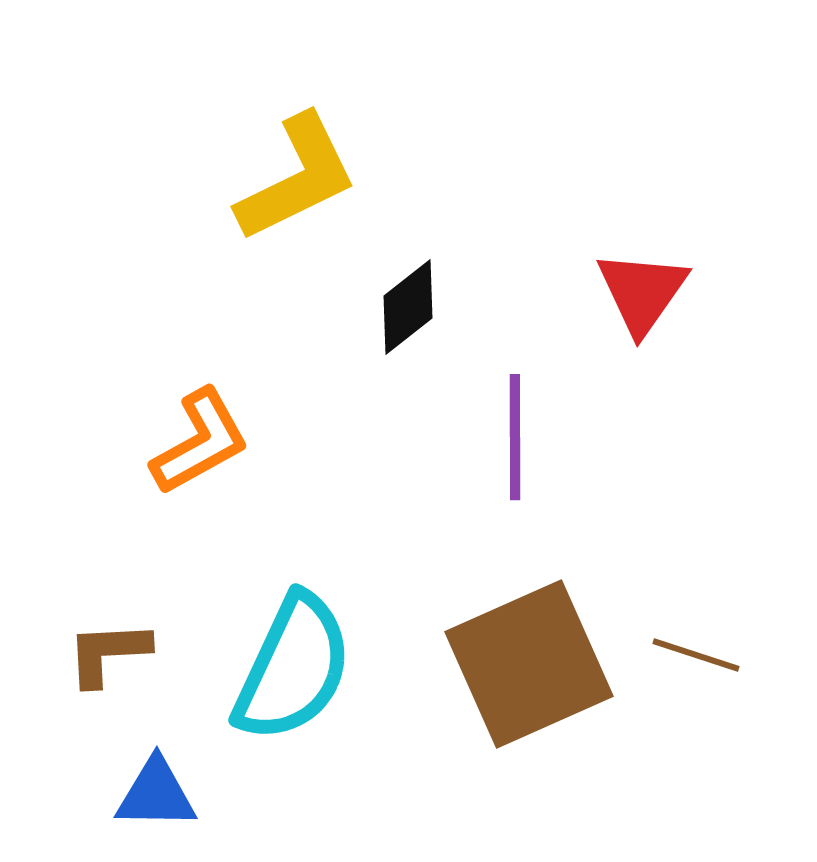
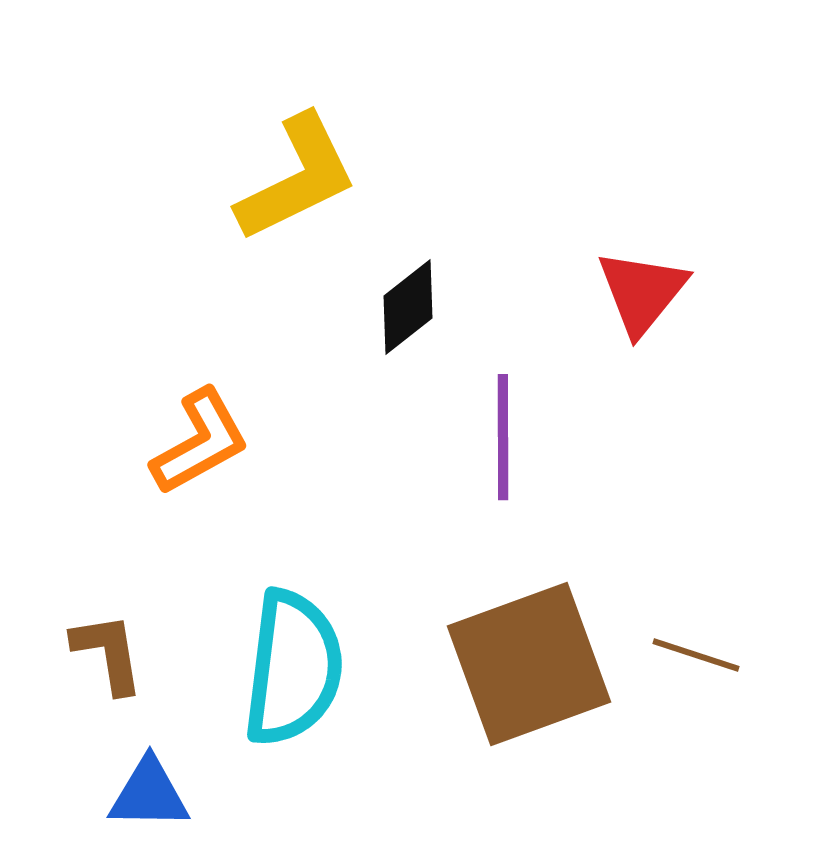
red triangle: rotated 4 degrees clockwise
purple line: moved 12 px left
brown L-shape: rotated 84 degrees clockwise
brown square: rotated 4 degrees clockwise
cyan semicircle: rotated 18 degrees counterclockwise
blue triangle: moved 7 px left
